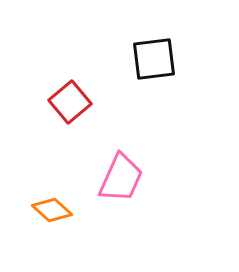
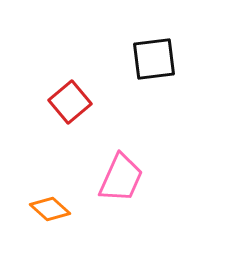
orange diamond: moved 2 px left, 1 px up
